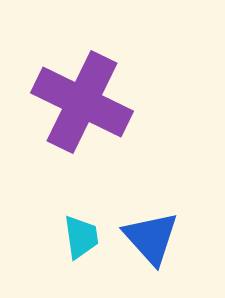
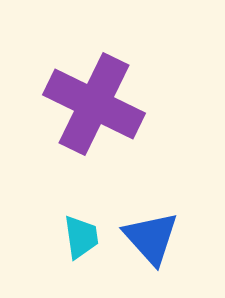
purple cross: moved 12 px right, 2 px down
